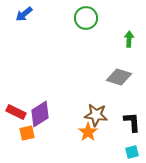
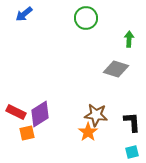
gray diamond: moved 3 px left, 8 px up
